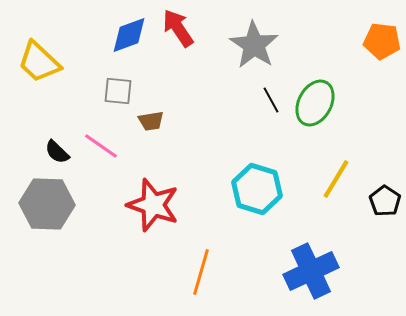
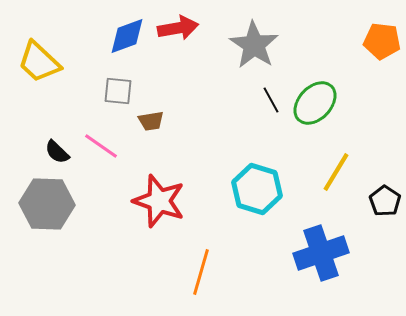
red arrow: rotated 114 degrees clockwise
blue diamond: moved 2 px left, 1 px down
green ellipse: rotated 15 degrees clockwise
yellow line: moved 7 px up
red star: moved 6 px right, 4 px up
blue cross: moved 10 px right, 18 px up; rotated 6 degrees clockwise
